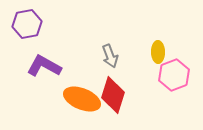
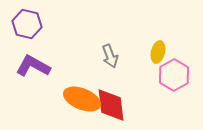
purple hexagon: rotated 24 degrees clockwise
yellow ellipse: rotated 15 degrees clockwise
purple L-shape: moved 11 px left
pink hexagon: rotated 8 degrees counterclockwise
red diamond: moved 2 px left, 10 px down; rotated 24 degrees counterclockwise
